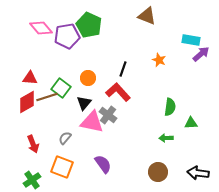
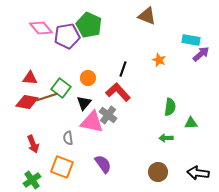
red diamond: rotated 40 degrees clockwise
gray semicircle: moved 3 px right; rotated 48 degrees counterclockwise
